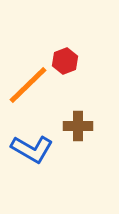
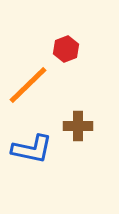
red hexagon: moved 1 px right, 12 px up
blue L-shape: rotated 18 degrees counterclockwise
